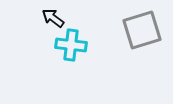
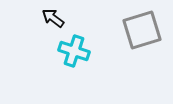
cyan cross: moved 3 px right, 6 px down; rotated 12 degrees clockwise
